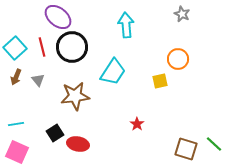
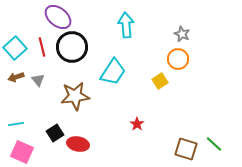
gray star: moved 20 px down
brown arrow: rotated 49 degrees clockwise
yellow square: rotated 21 degrees counterclockwise
pink square: moved 5 px right
